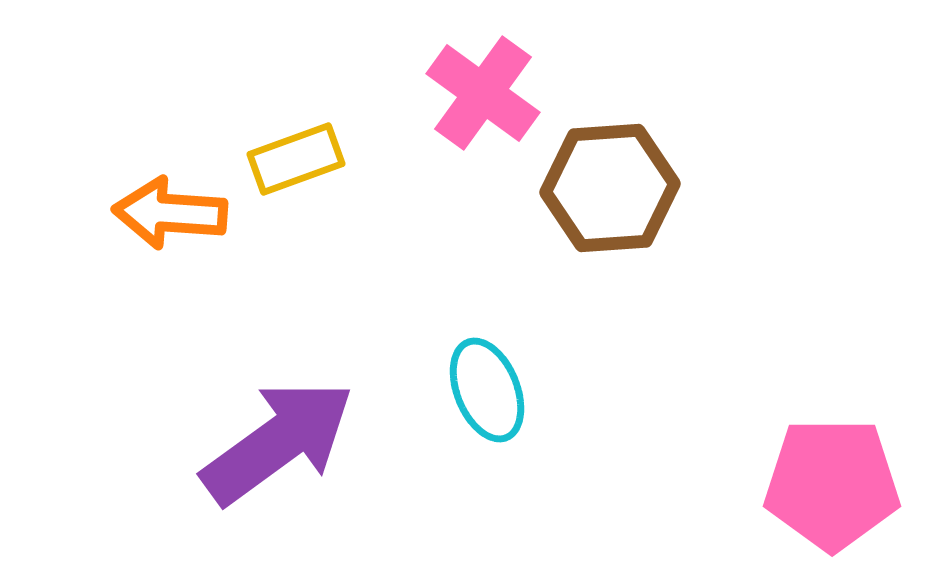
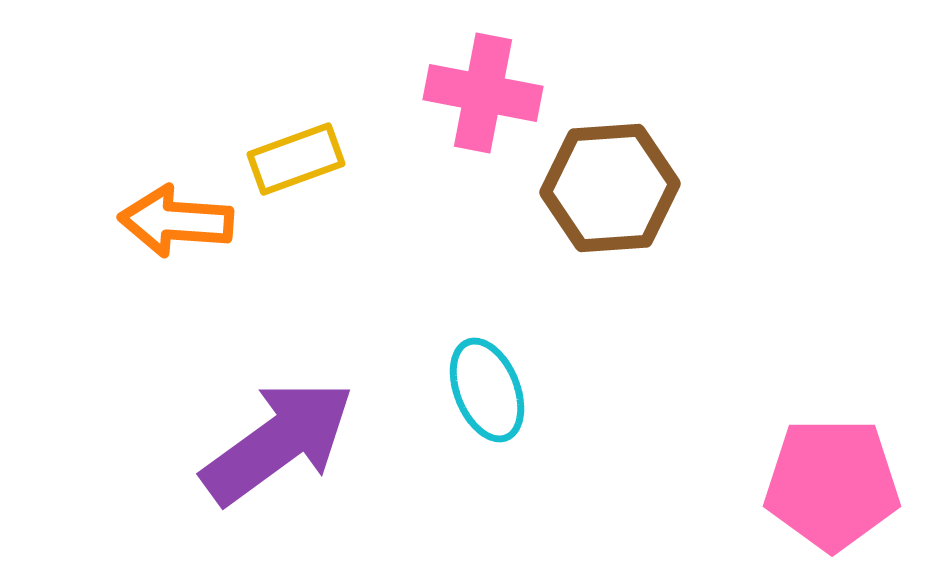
pink cross: rotated 25 degrees counterclockwise
orange arrow: moved 6 px right, 8 px down
